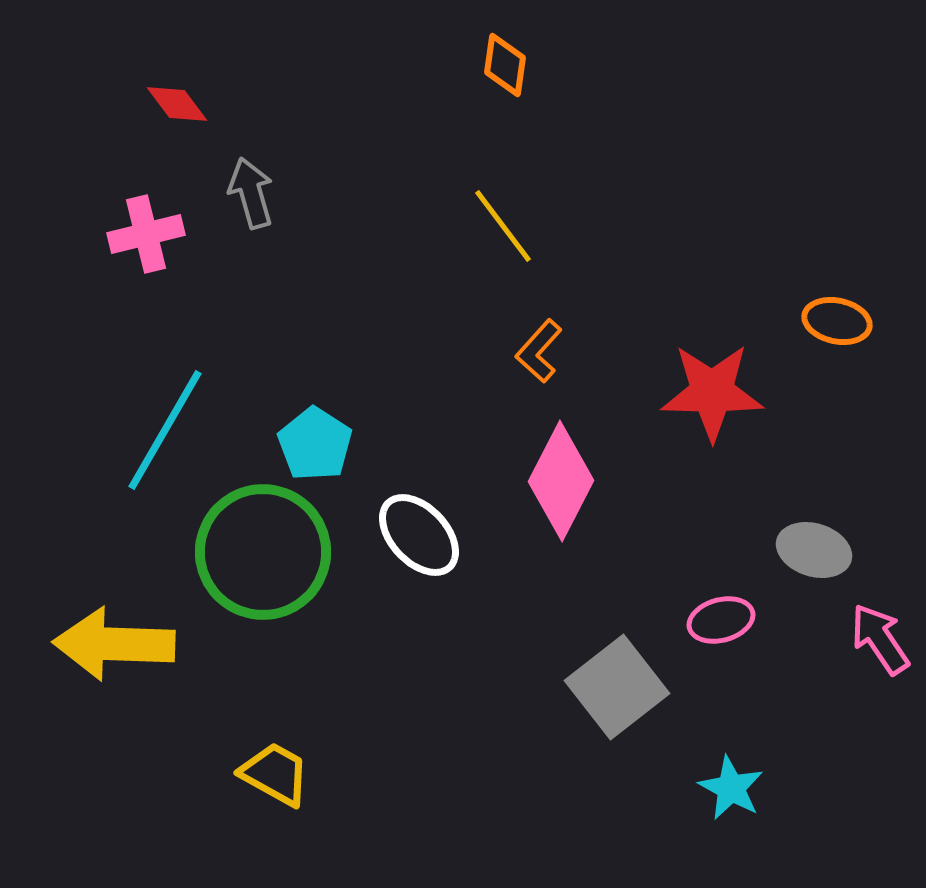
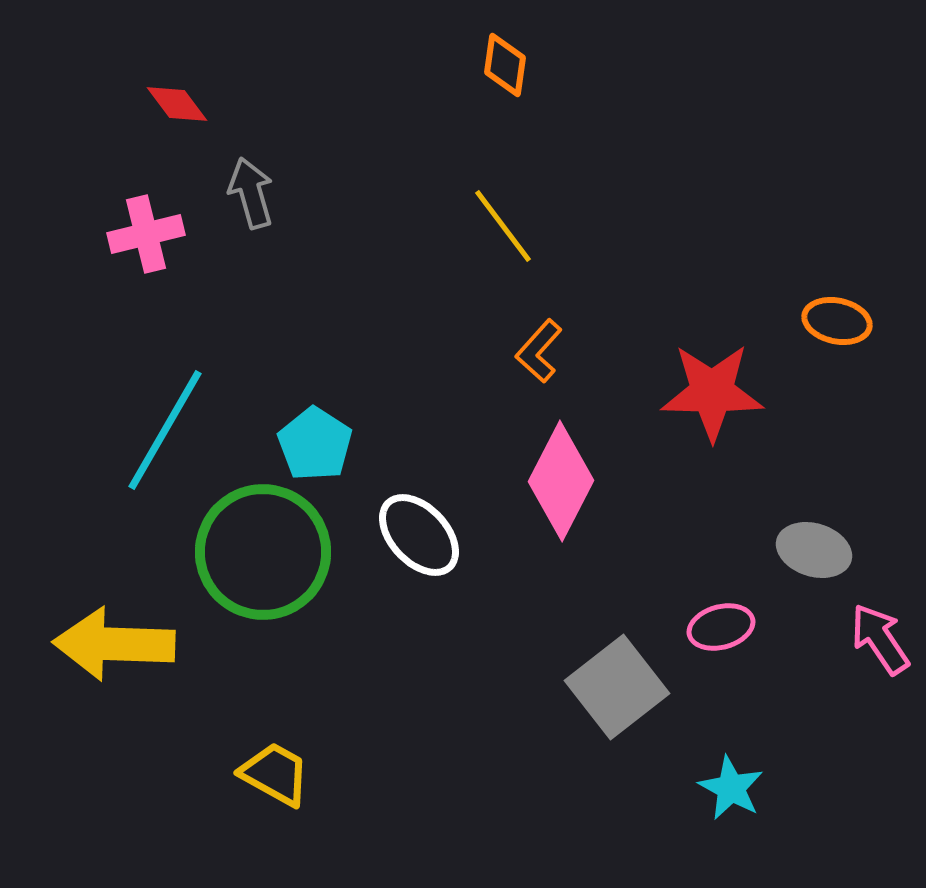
pink ellipse: moved 7 px down
